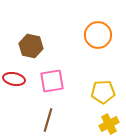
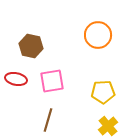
red ellipse: moved 2 px right
yellow cross: moved 1 px left, 2 px down; rotated 12 degrees counterclockwise
